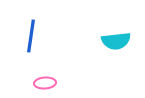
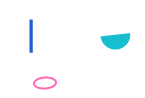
blue line: rotated 8 degrees counterclockwise
